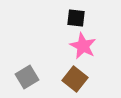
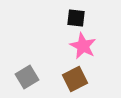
brown square: rotated 25 degrees clockwise
